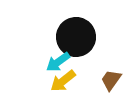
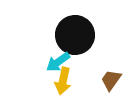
black circle: moved 1 px left, 2 px up
yellow arrow: rotated 40 degrees counterclockwise
